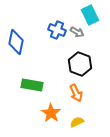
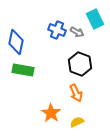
cyan rectangle: moved 5 px right, 4 px down
green rectangle: moved 9 px left, 15 px up
